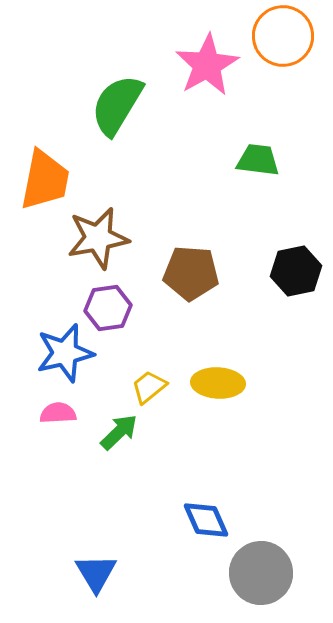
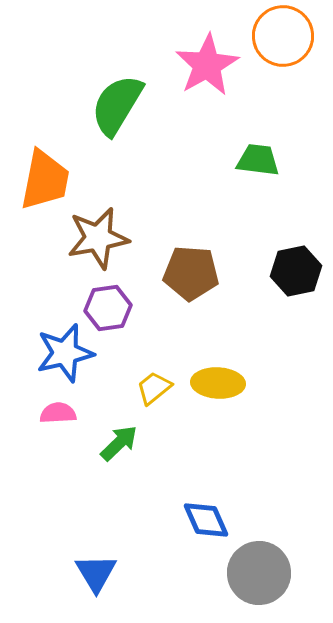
yellow trapezoid: moved 5 px right, 1 px down
green arrow: moved 11 px down
gray circle: moved 2 px left
